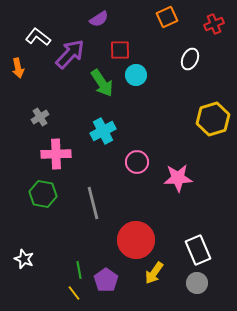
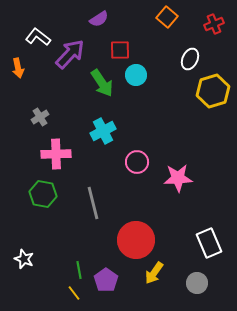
orange square: rotated 25 degrees counterclockwise
yellow hexagon: moved 28 px up
white rectangle: moved 11 px right, 7 px up
